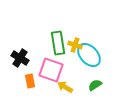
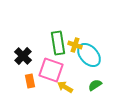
black cross: moved 3 px right, 2 px up; rotated 12 degrees clockwise
